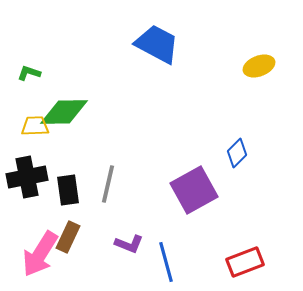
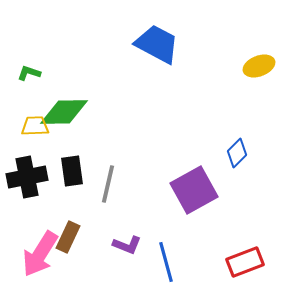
black rectangle: moved 4 px right, 19 px up
purple L-shape: moved 2 px left, 1 px down
